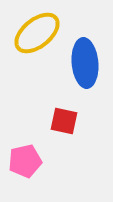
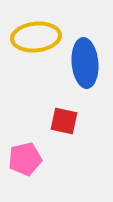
yellow ellipse: moved 1 px left, 4 px down; rotated 33 degrees clockwise
pink pentagon: moved 2 px up
